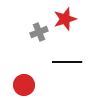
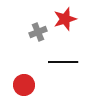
gray cross: moved 1 px left
black line: moved 4 px left
